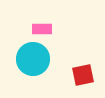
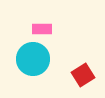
red square: rotated 20 degrees counterclockwise
